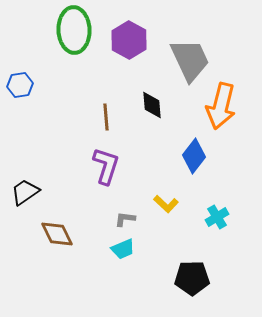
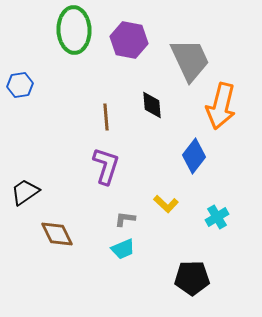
purple hexagon: rotated 18 degrees counterclockwise
